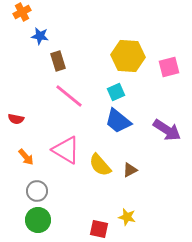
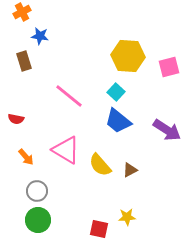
brown rectangle: moved 34 px left
cyan square: rotated 24 degrees counterclockwise
yellow star: rotated 18 degrees counterclockwise
